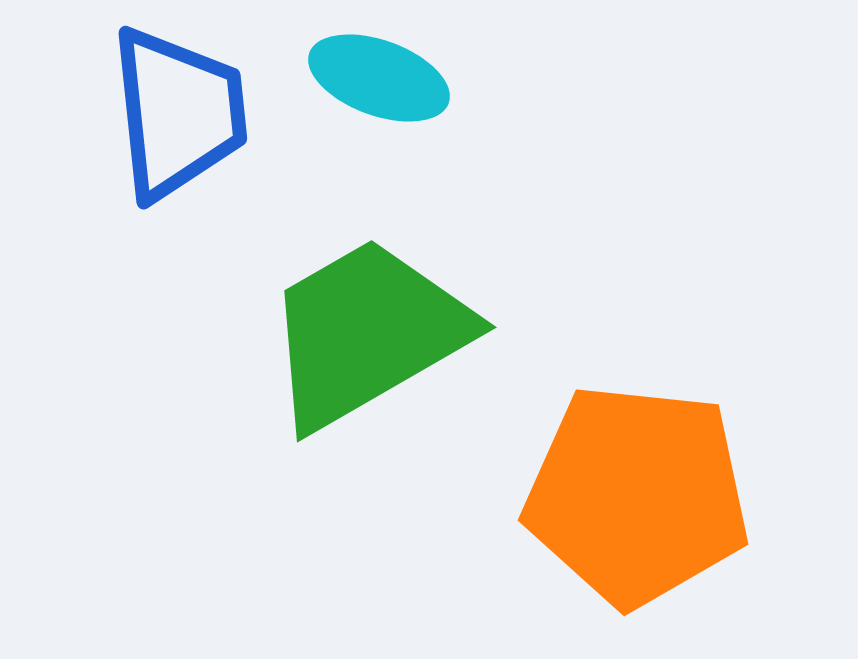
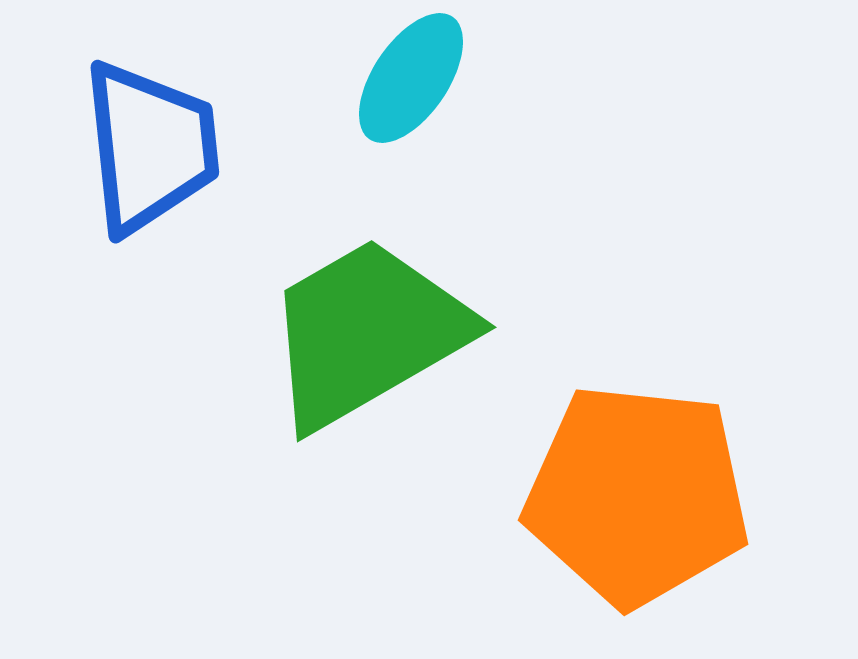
cyan ellipse: moved 32 px right; rotated 76 degrees counterclockwise
blue trapezoid: moved 28 px left, 34 px down
